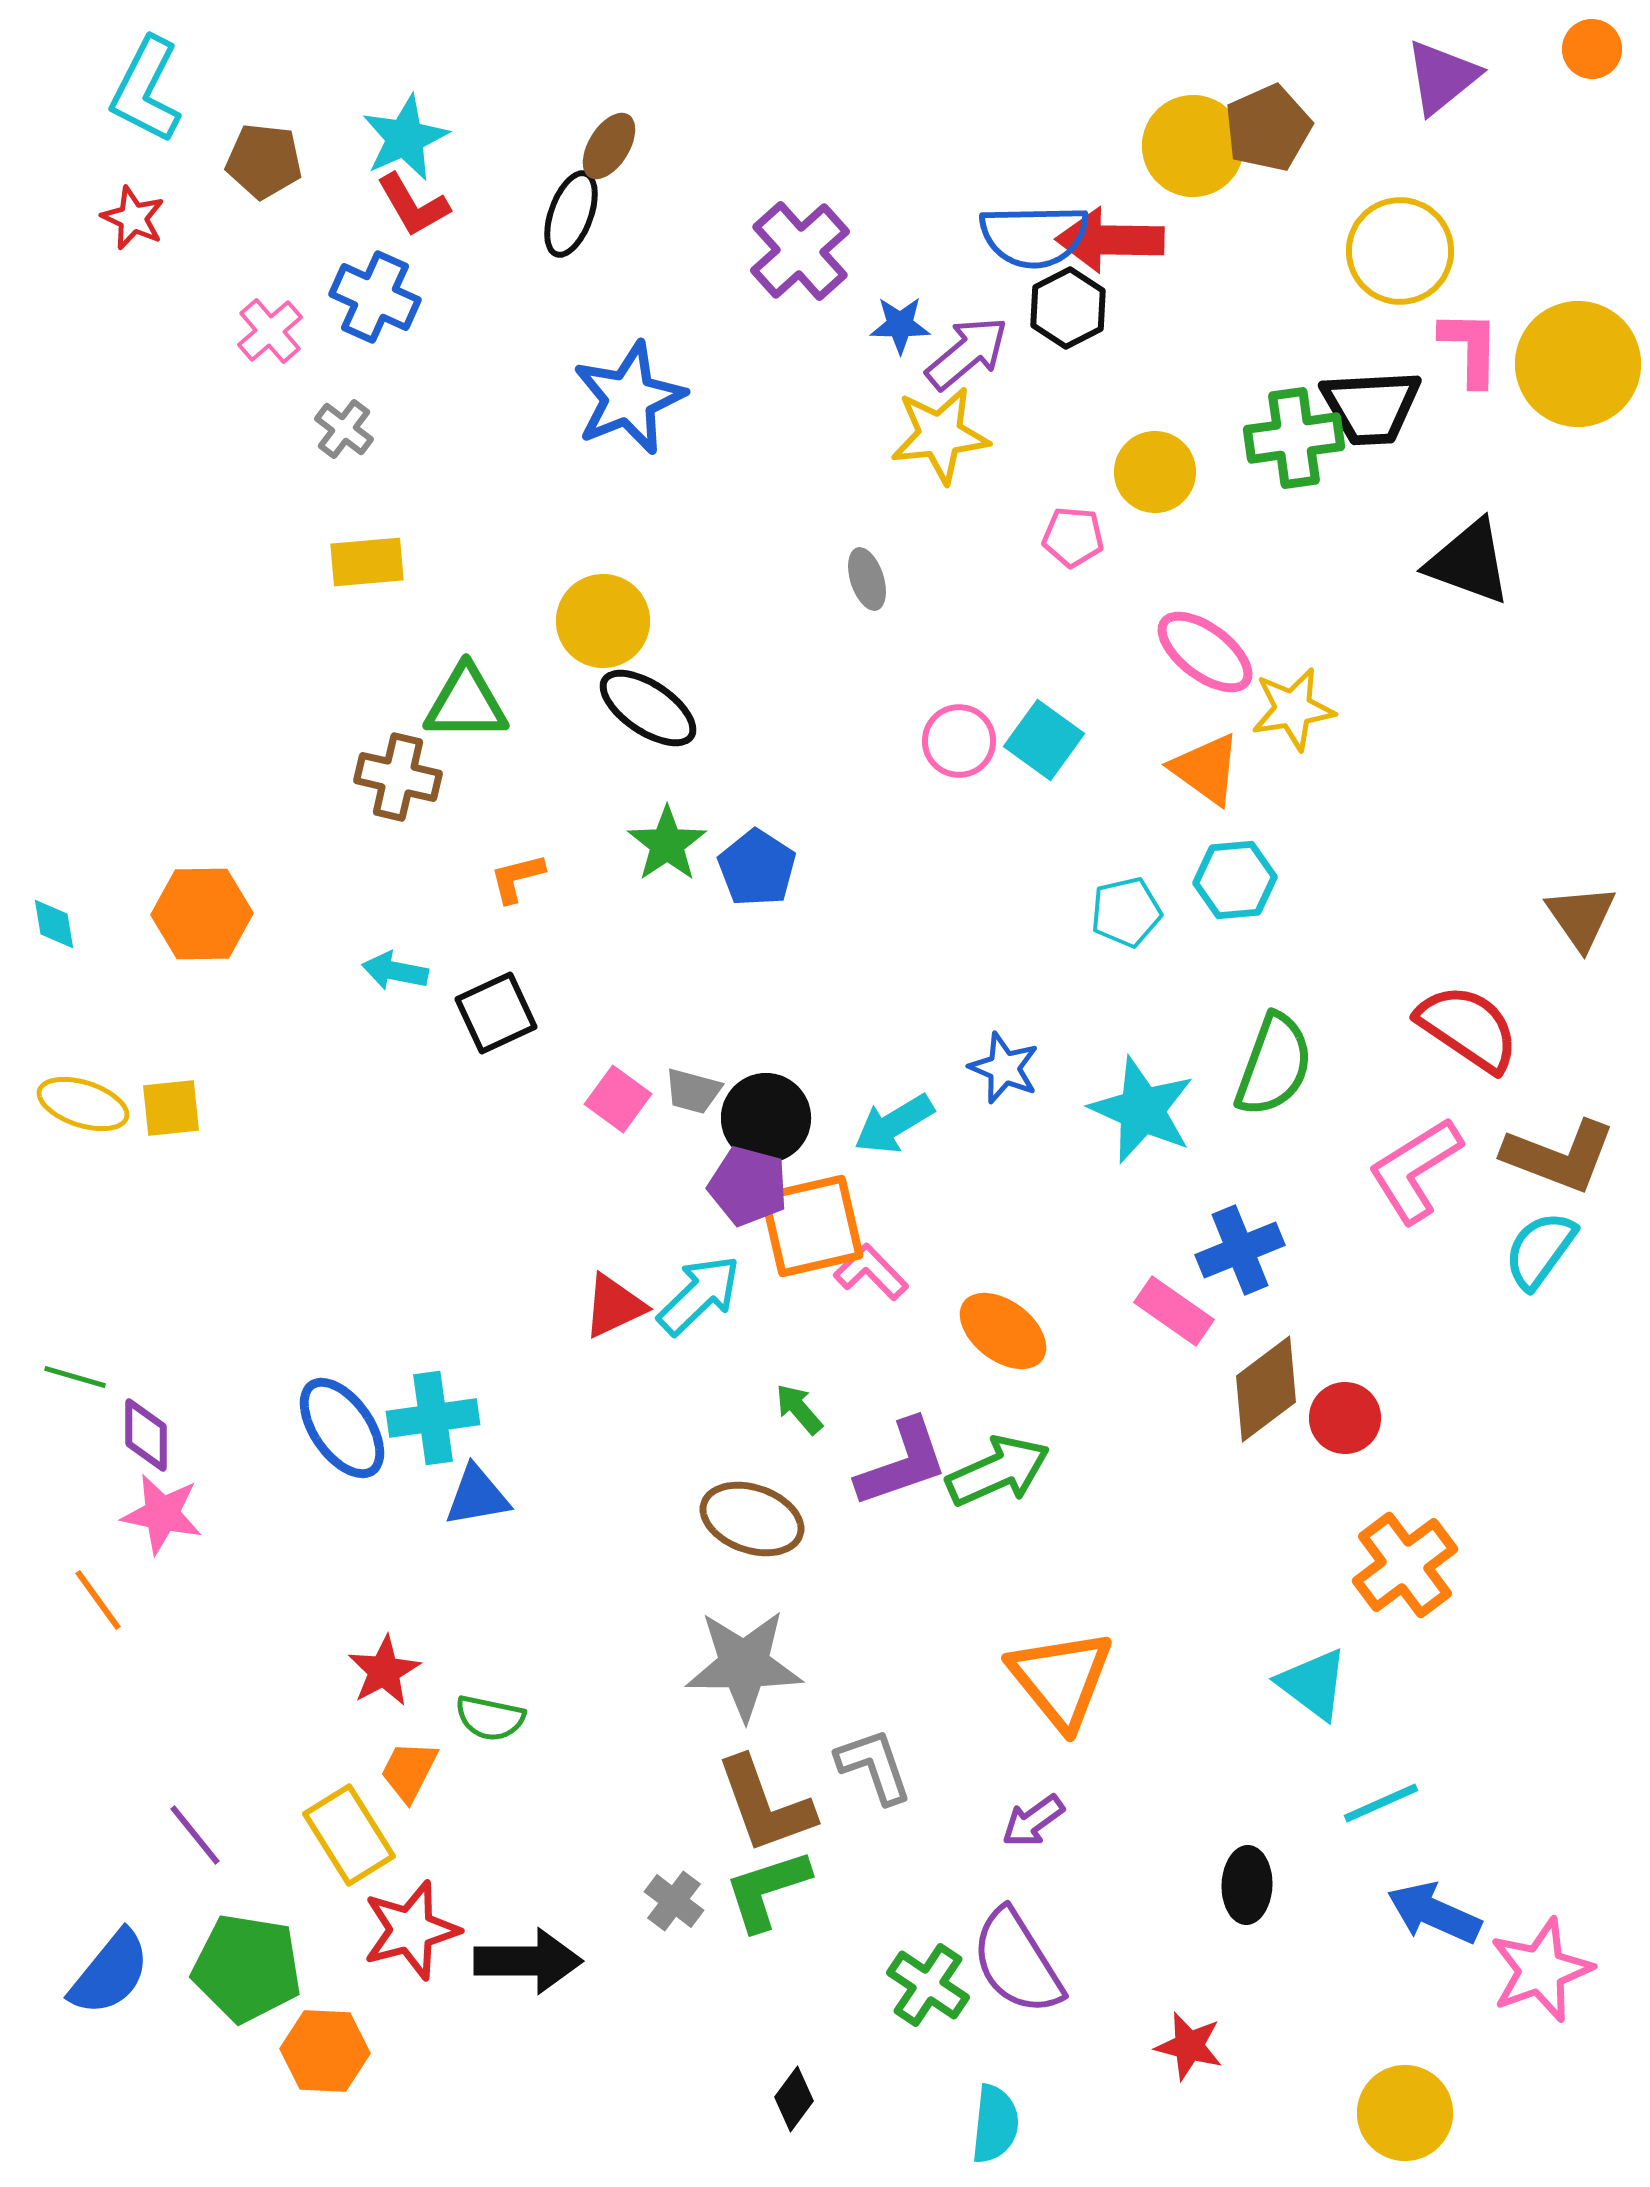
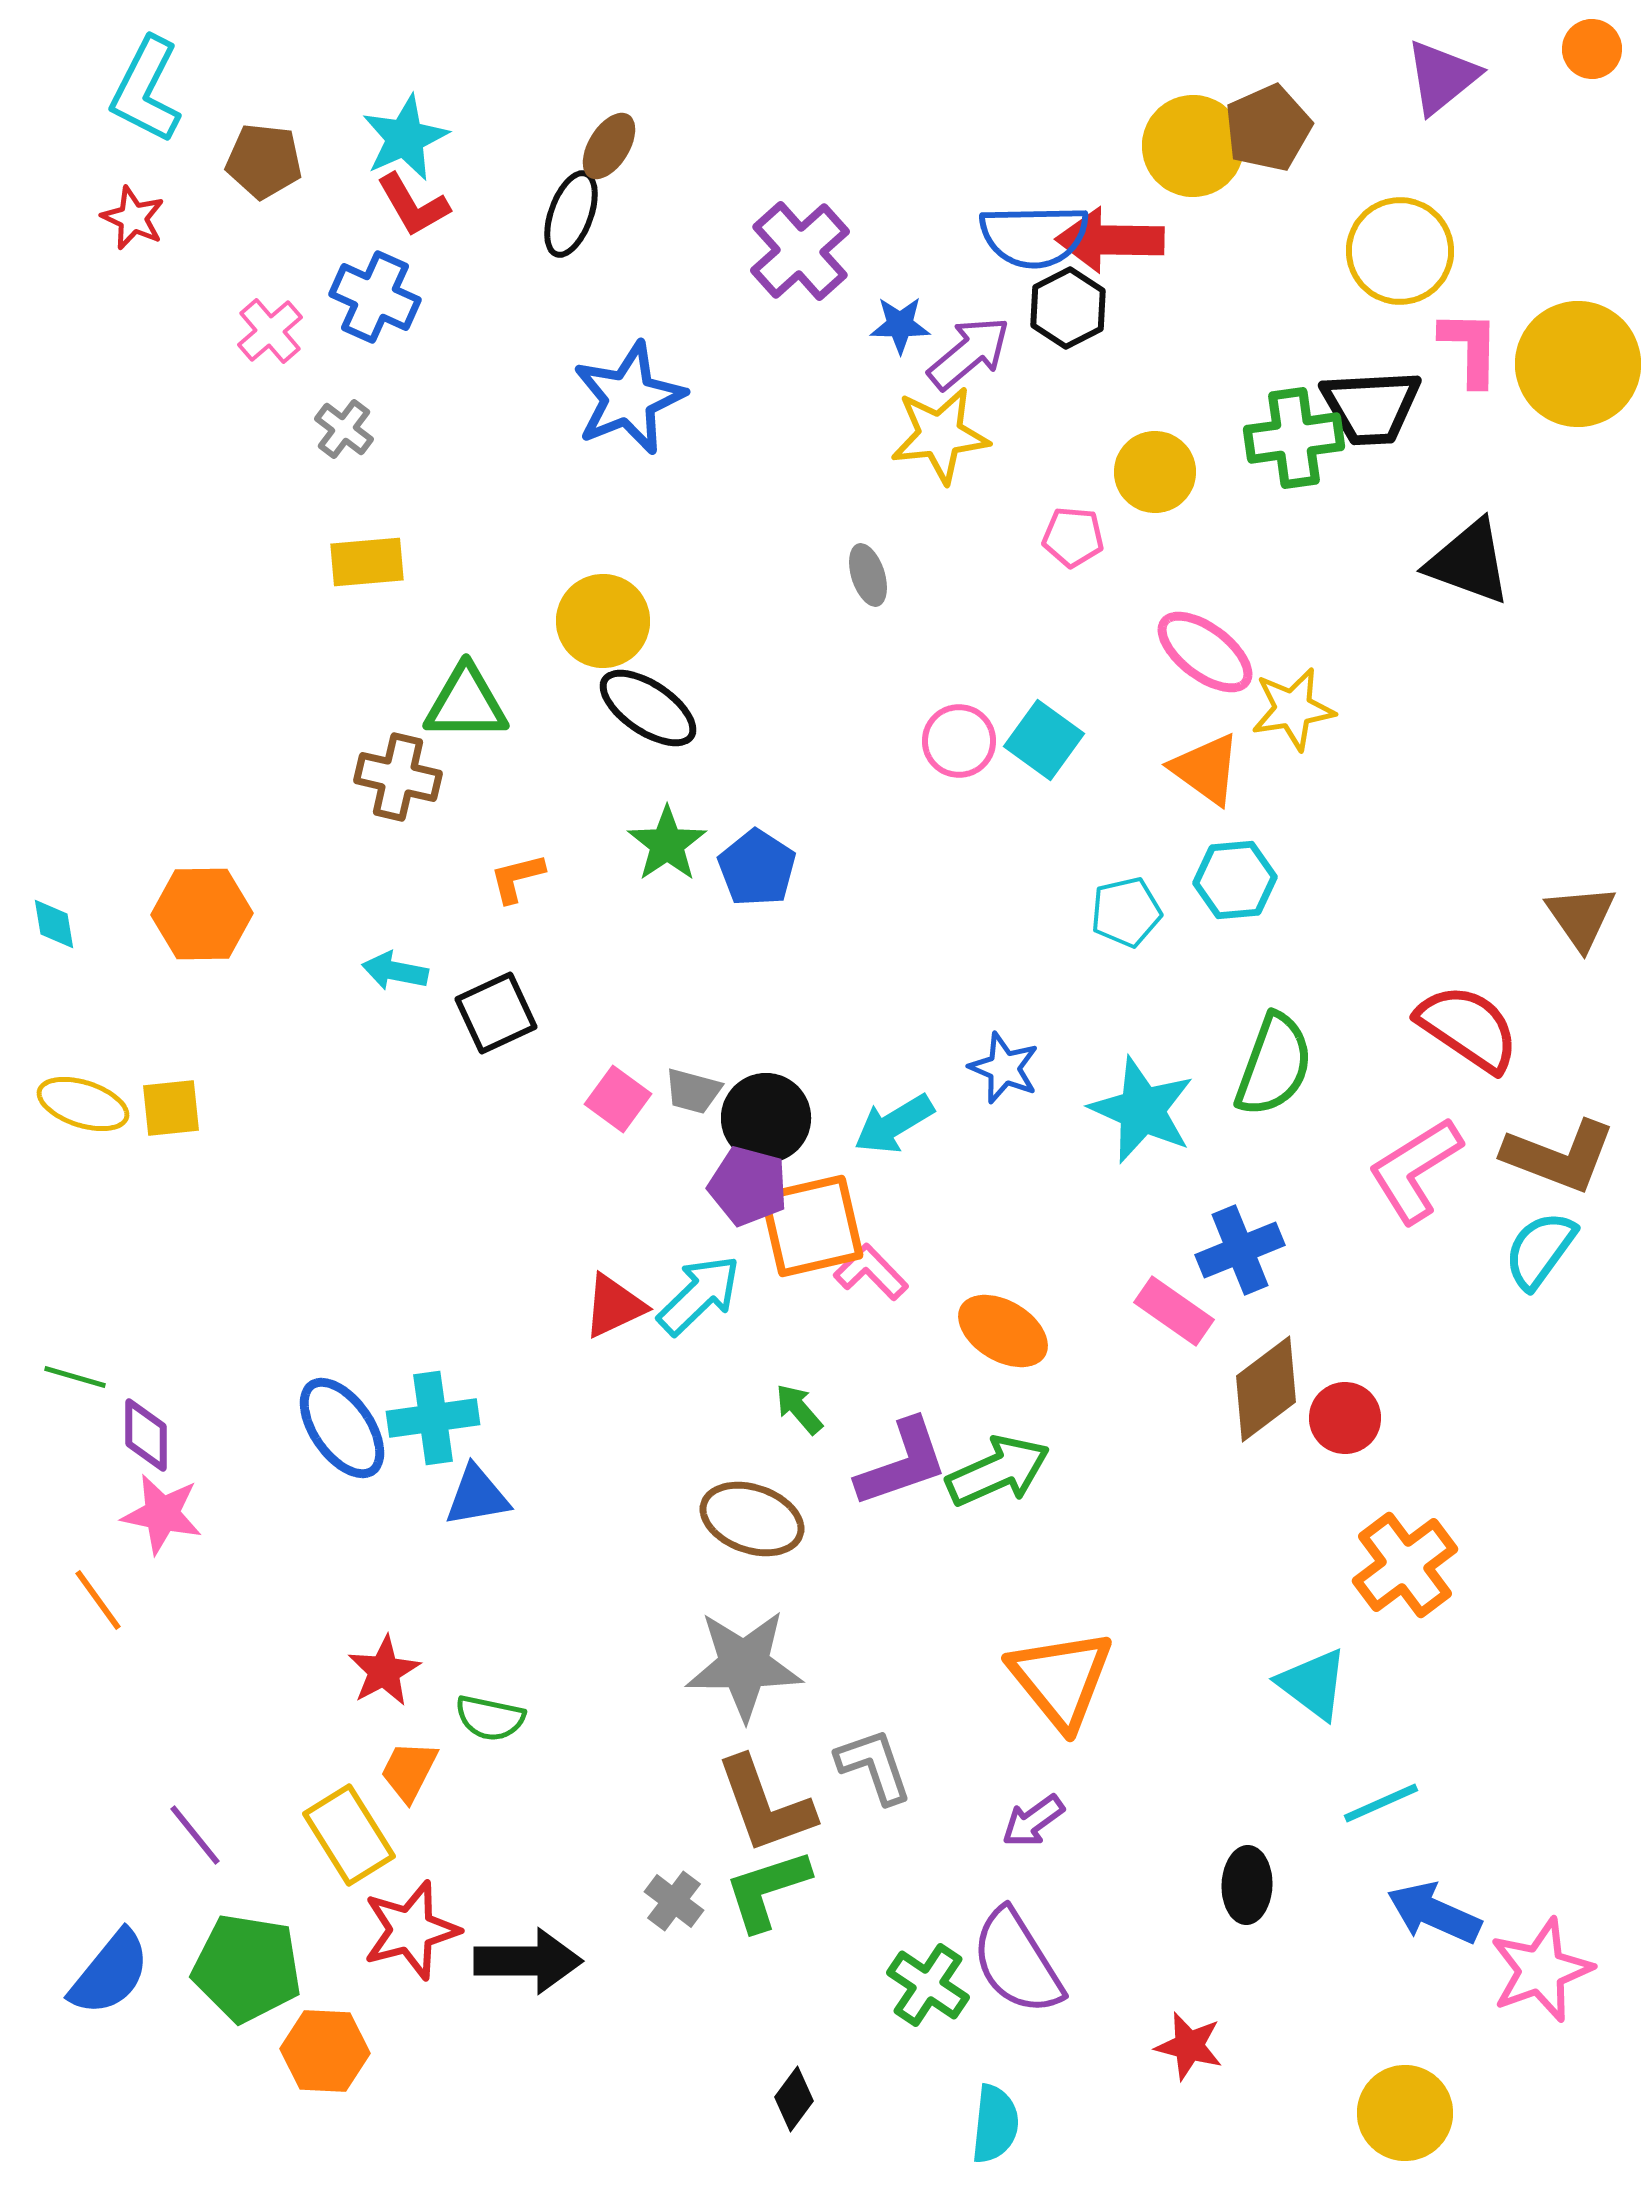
purple arrow at (967, 353): moved 2 px right
gray ellipse at (867, 579): moved 1 px right, 4 px up
orange ellipse at (1003, 1331): rotated 6 degrees counterclockwise
